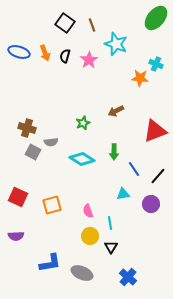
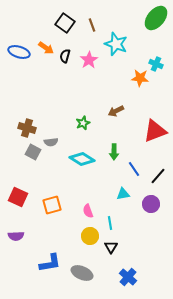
orange arrow: moved 1 px right, 5 px up; rotated 35 degrees counterclockwise
